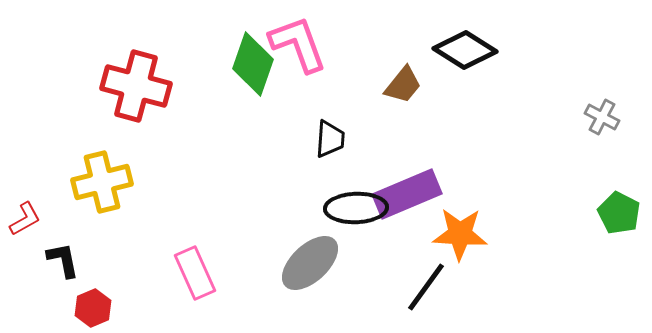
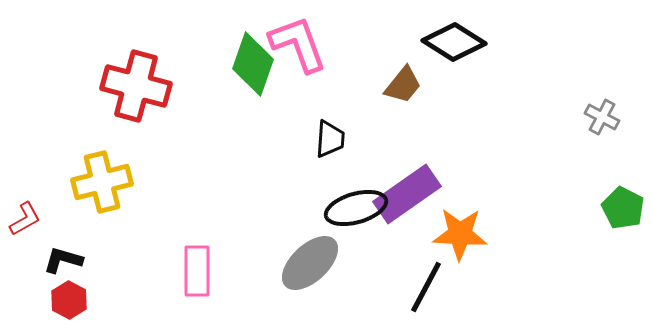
black diamond: moved 11 px left, 8 px up
purple rectangle: rotated 12 degrees counterclockwise
black ellipse: rotated 14 degrees counterclockwise
green pentagon: moved 4 px right, 5 px up
black L-shape: rotated 63 degrees counterclockwise
pink rectangle: moved 2 px right, 2 px up; rotated 24 degrees clockwise
black line: rotated 8 degrees counterclockwise
red hexagon: moved 24 px left, 8 px up; rotated 9 degrees counterclockwise
